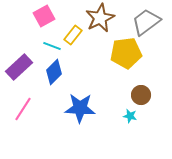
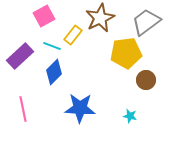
purple rectangle: moved 1 px right, 11 px up
brown circle: moved 5 px right, 15 px up
pink line: rotated 45 degrees counterclockwise
